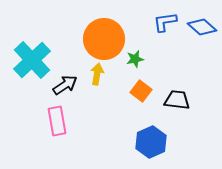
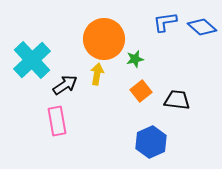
orange square: rotated 15 degrees clockwise
